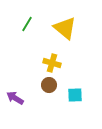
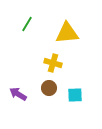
yellow triangle: moved 2 px right, 5 px down; rotated 45 degrees counterclockwise
yellow cross: moved 1 px right
brown circle: moved 3 px down
purple arrow: moved 3 px right, 4 px up
